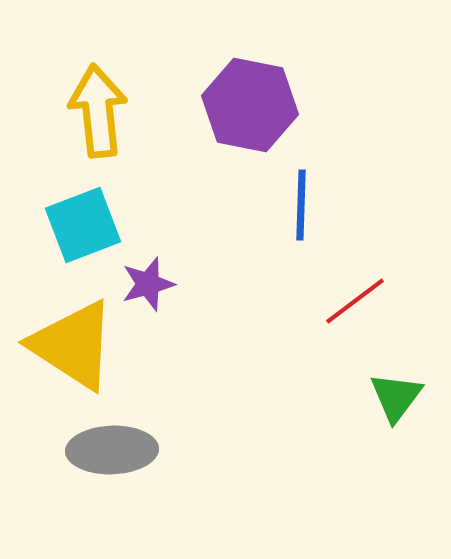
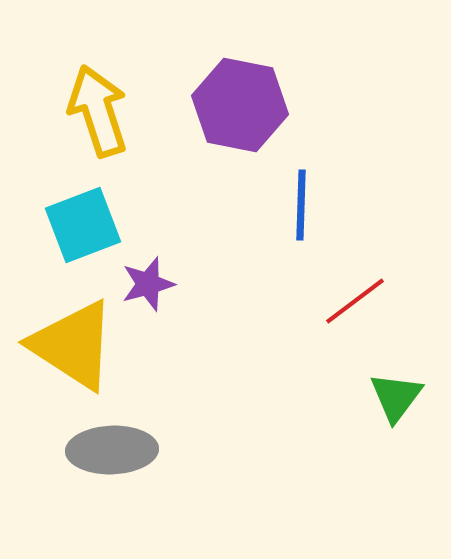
purple hexagon: moved 10 px left
yellow arrow: rotated 12 degrees counterclockwise
